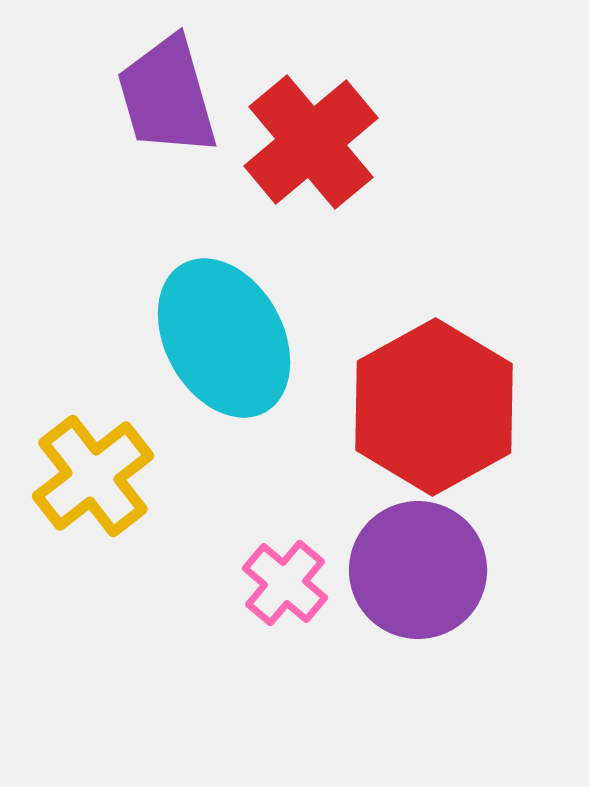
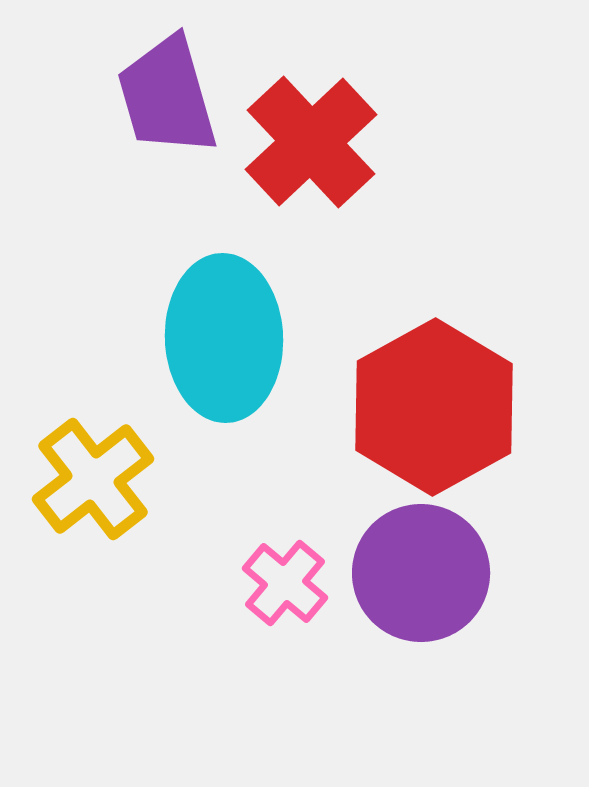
red cross: rotated 3 degrees counterclockwise
cyan ellipse: rotated 27 degrees clockwise
yellow cross: moved 3 px down
purple circle: moved 3 px right, 3 px down
